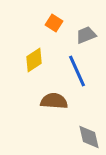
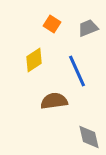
orange square: moved 2 px left, 1 px down
gray trapezoid: moved 2 px right, 7 px up
brown semicircle: rotated 12 degrees counterclockwise
